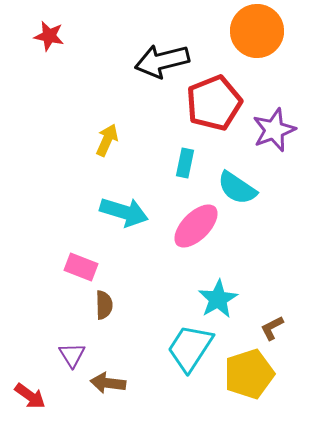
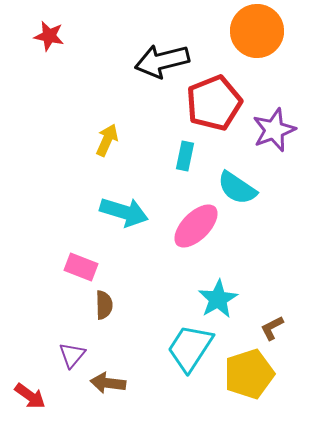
cyan rectangle: moved 7 px up
purple triangle: rotated 12 degrees clockwise
